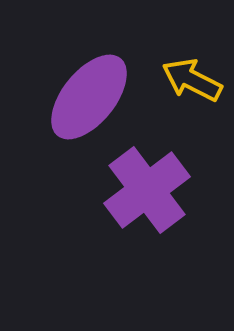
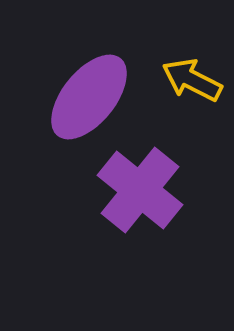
purple cross: moved 7 px left; rotated 14 degrees counterclockwise
